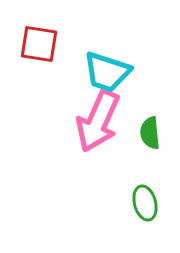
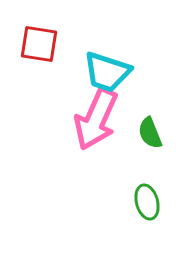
pink arrow: moved 2 px left, 2 px up
green semicircle: rotated 16 degrees counterclockwise
green ellipse: moved 2 px right, 1 px up
